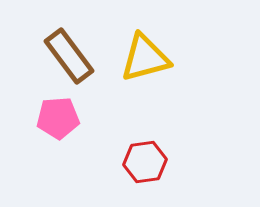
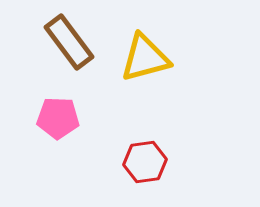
brown rectangle: moved 14 px up
pink pentagon: rotated 6 degrees clockwise
